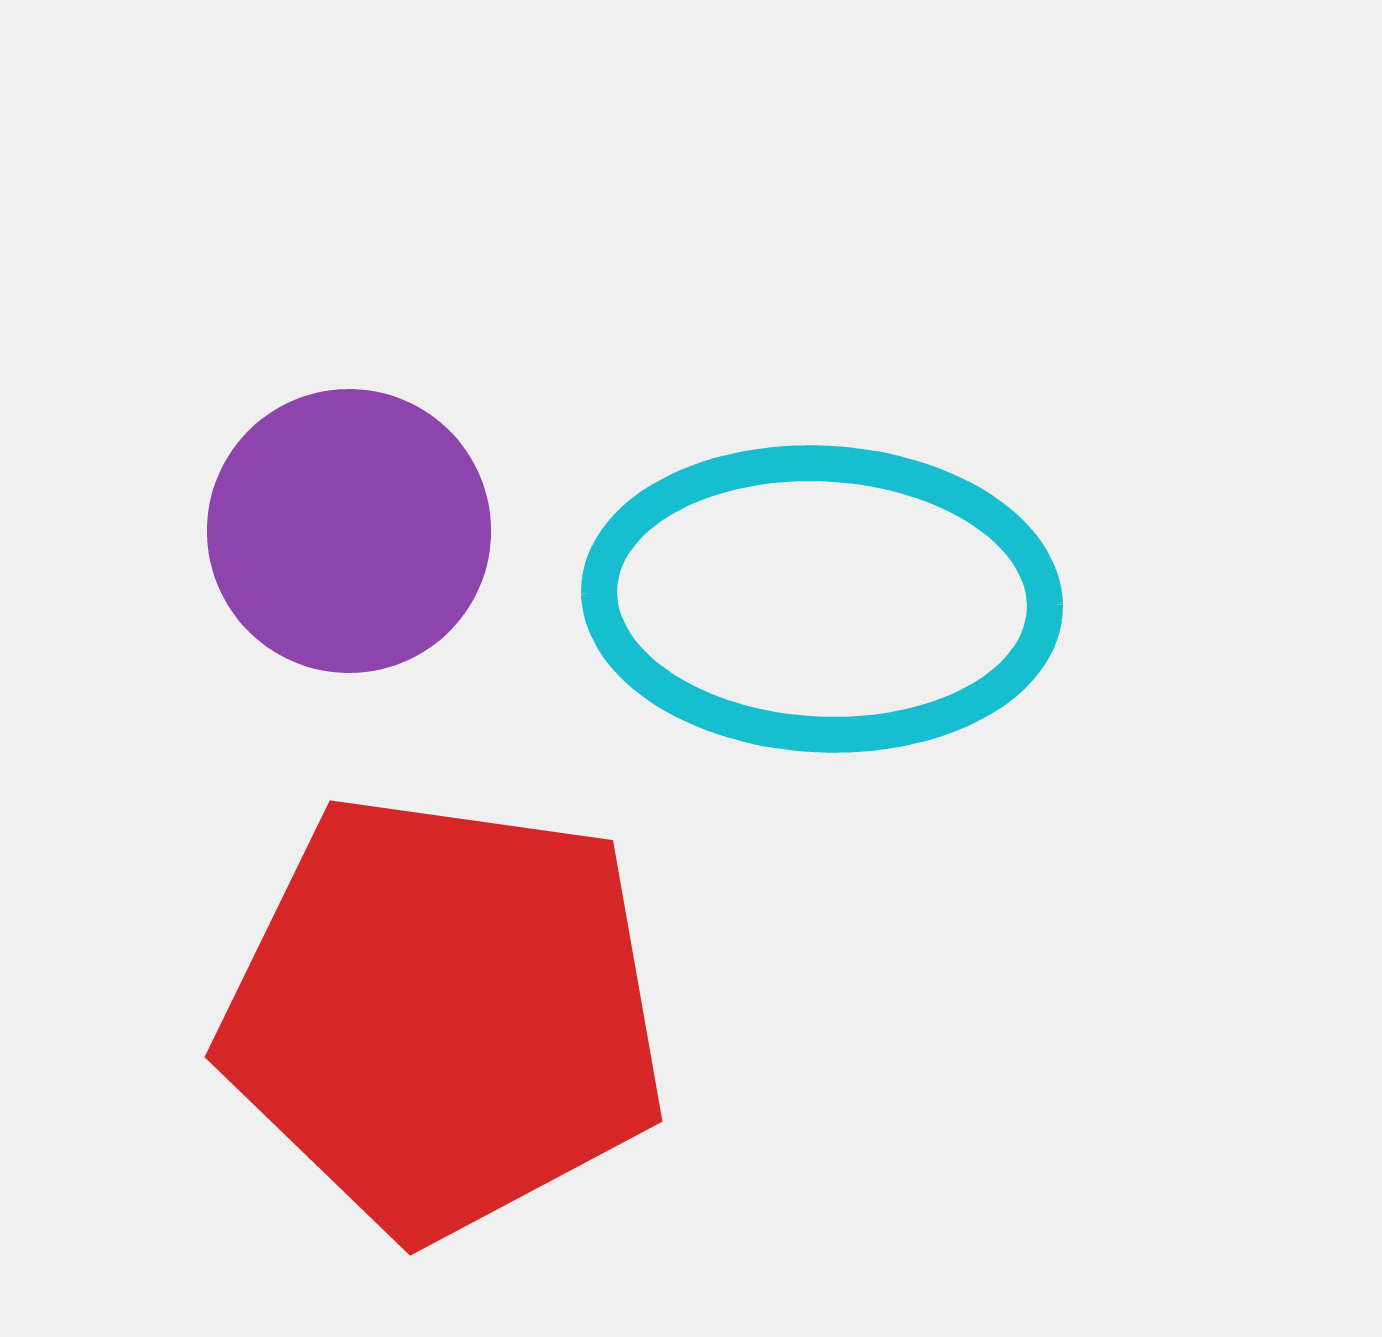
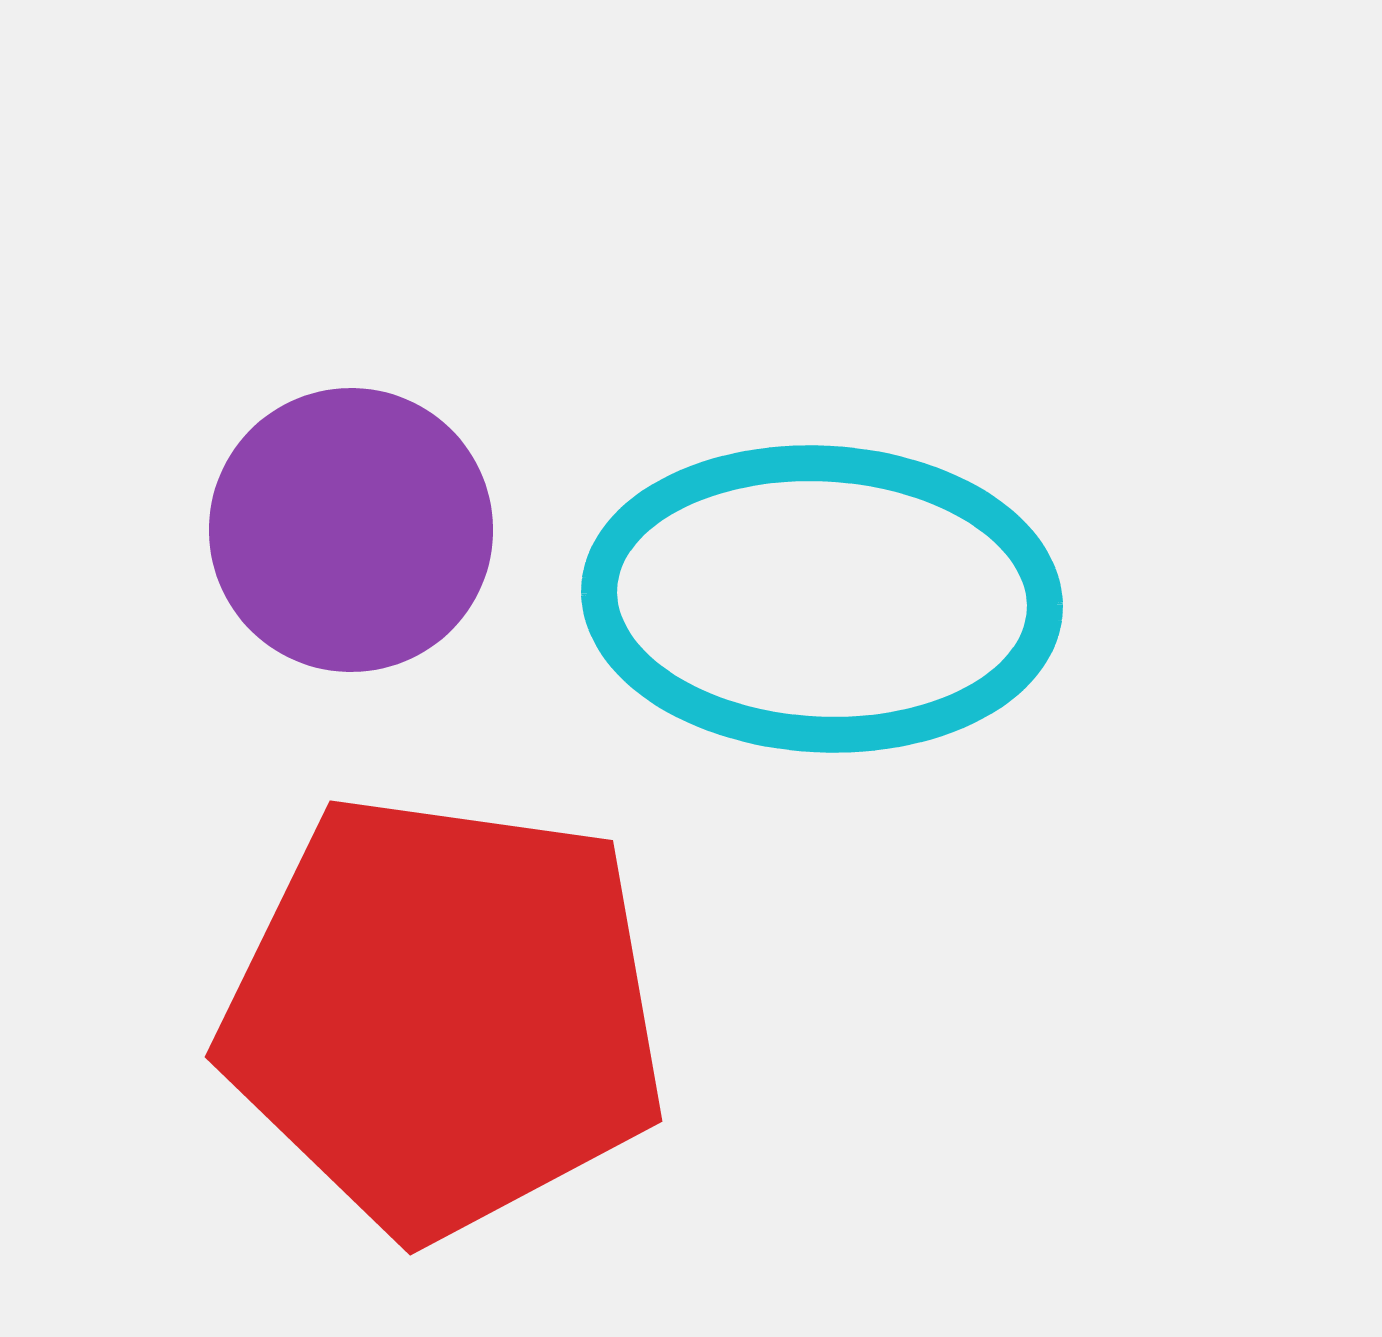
purple circle: moved 2 px right, 1 px up
